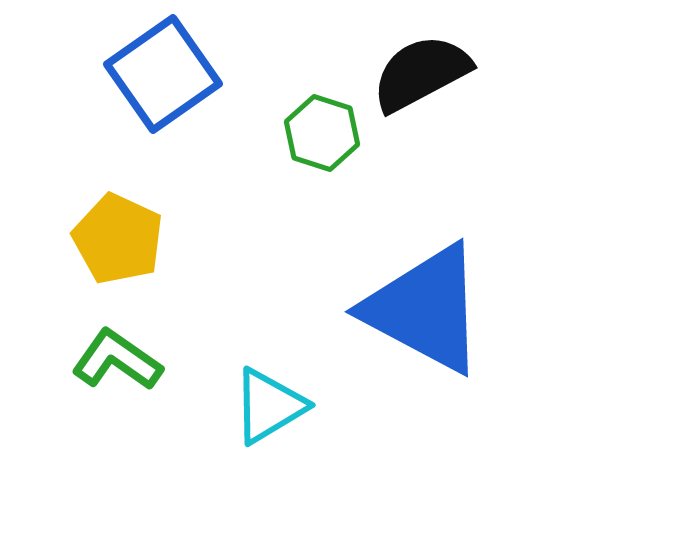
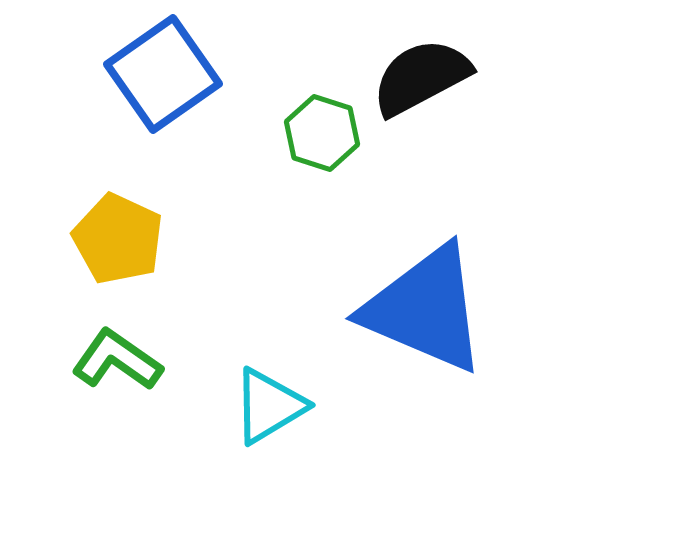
black semicircle: moved 4 px down
blue triangle: rotated 5 degrees counterclockwise
